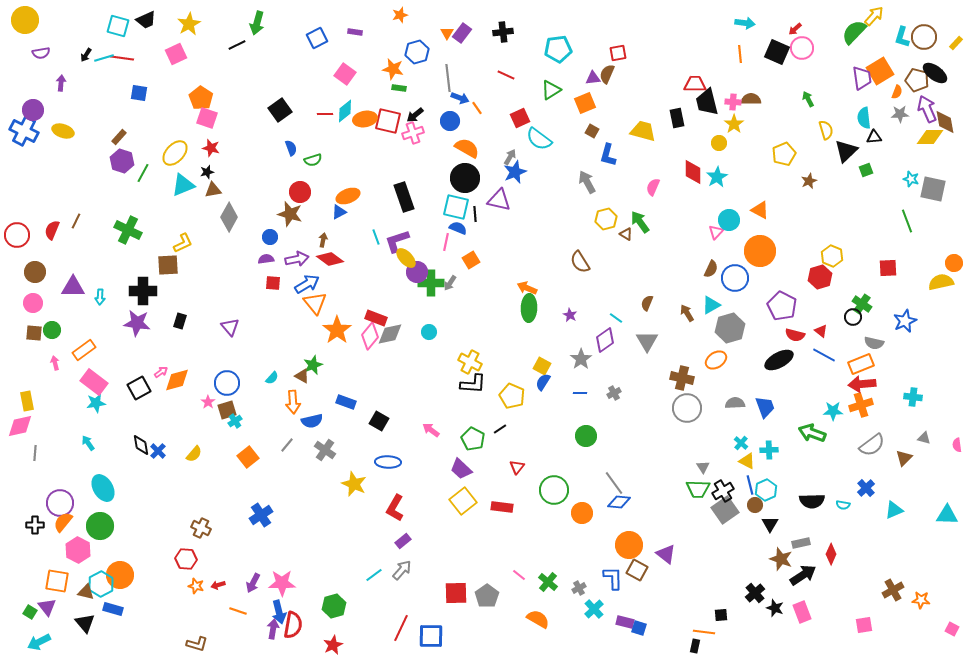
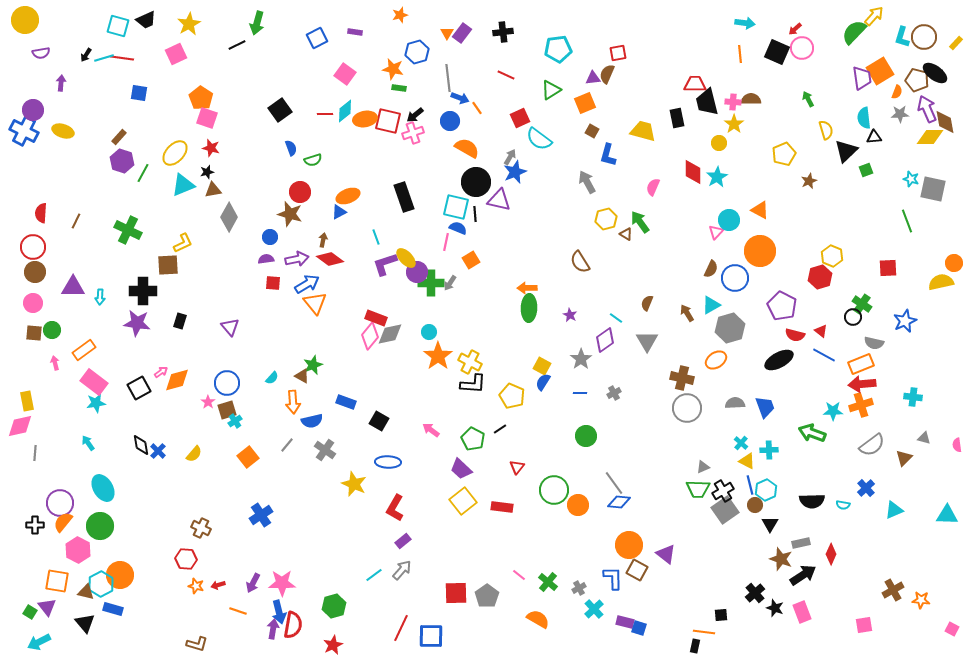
black circle at (465, 178): moved 11 px right, 4 px down
red semicircle at (52, 230): moved 11 px left, 17 px up; rotated 18 degrees counterclockwise
red circle at (17, 235): moved 16 px right, 12 px down
purple L-shape at (397, 241): moved 12 px left, 23 px down
orange arrow at (527, 288): rotated 24 degrees counterclockwise
orange star at (337, 330): moved 101 px right, 26 px down
gray triangle at (703, 467): rotated 40 degrees clockwise
orange circle at (582, 513): moved 4 px left, 8 px up
